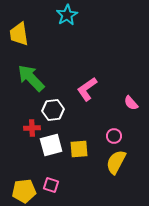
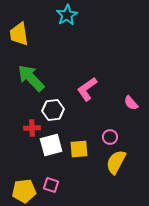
pink circle: moved 4 px left, 1 px down
